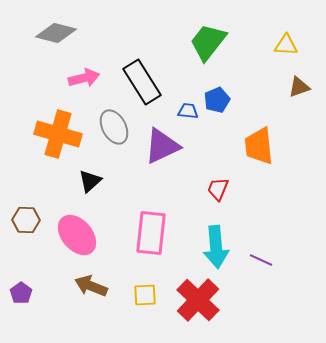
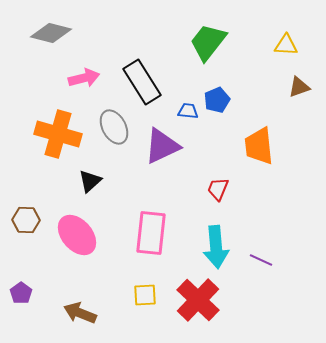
gray diamond: moved 5 px left
brown arrow: moved 11 px left, 27 px down
